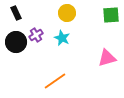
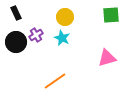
yellow circle: moved 2 px left, 4 px down
